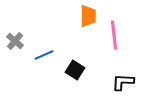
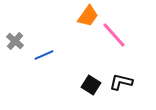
orange trapezoid: rotated 35 degrees clockwise
pink line: rotated 36 degrees counterclockwise
black square: moved 16 px right, 15 px down
black L-shape: moved 2 px left; rotated 10 degrees clockwise
